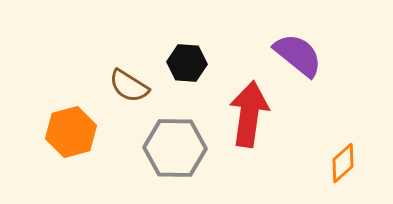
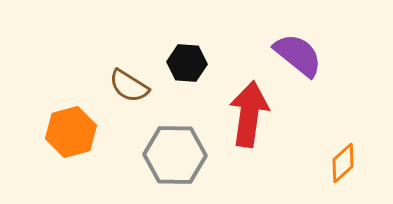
gray hexagon: moved 7 px down
